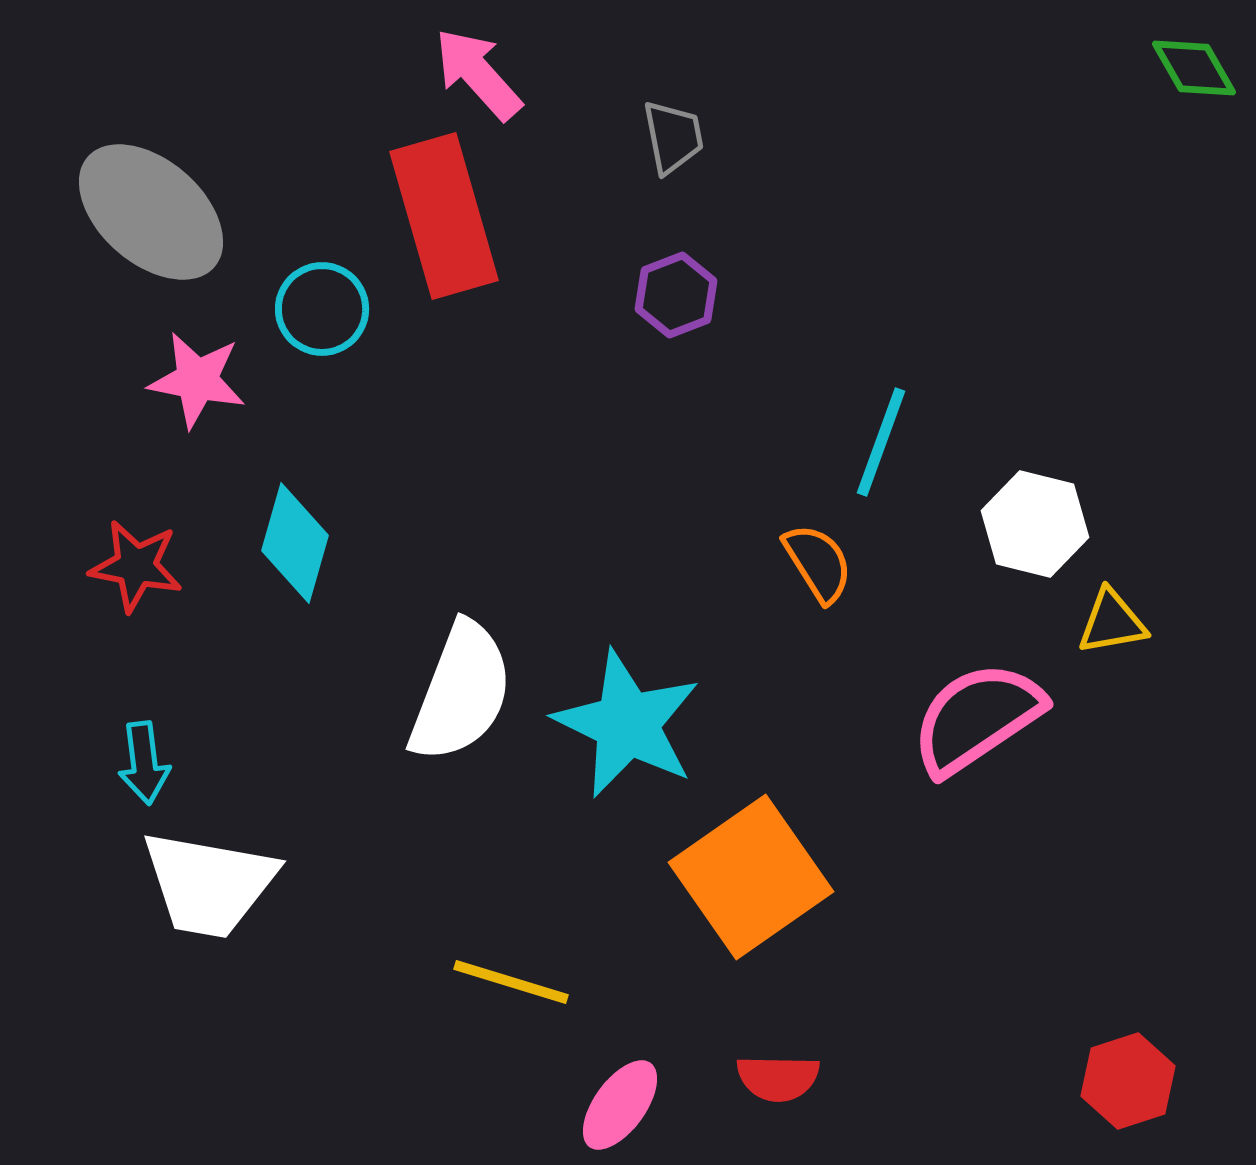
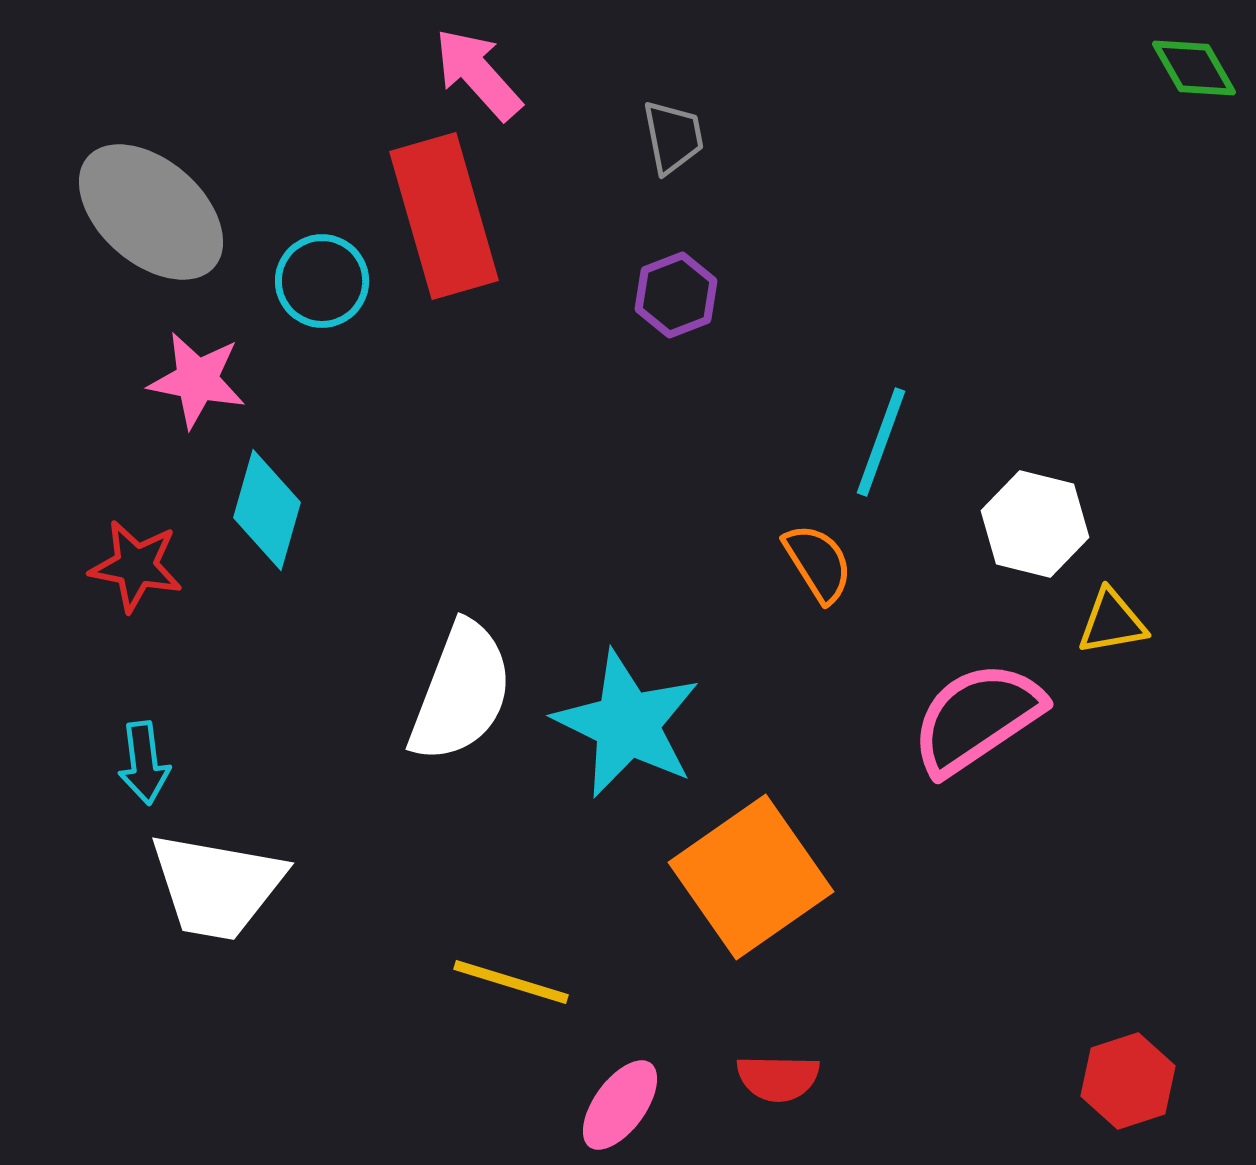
cyan circle: moved 28 px up
cyan diamond: moved 28 px left, 33 px up
white trapezoid: moved 8 px right, 2 px down
